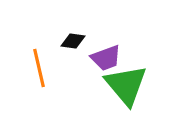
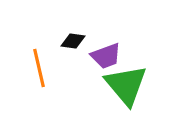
purple trapezoid: moved 2 px up
